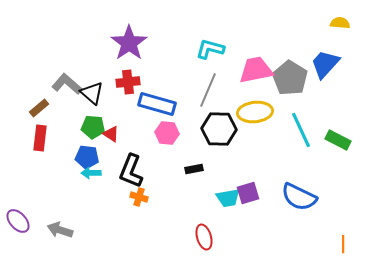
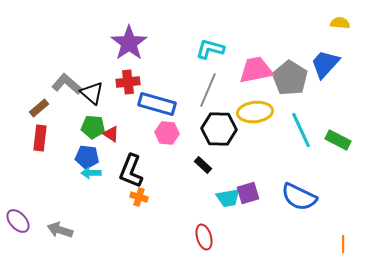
black rectangle: moved 9 px right, 4 px up; rotated 54 degrees clockwise
